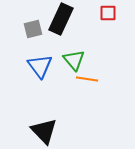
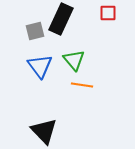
gray square: moved 2 px right, 2 px down
orange line: moved 5 px left, 6 px down
